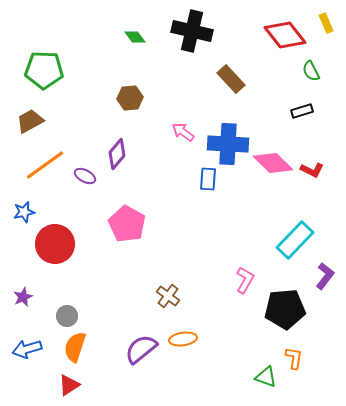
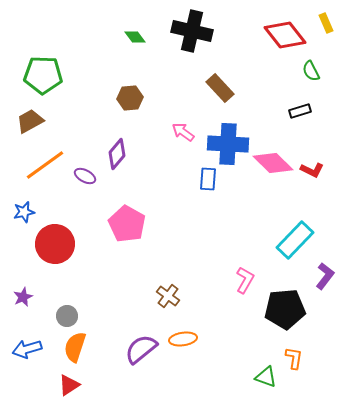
green pentagon: moved 1 px left, 5 px down
brown rectangle: moved 11 px left, 9 px down
black rectangle: moved 2 px left
